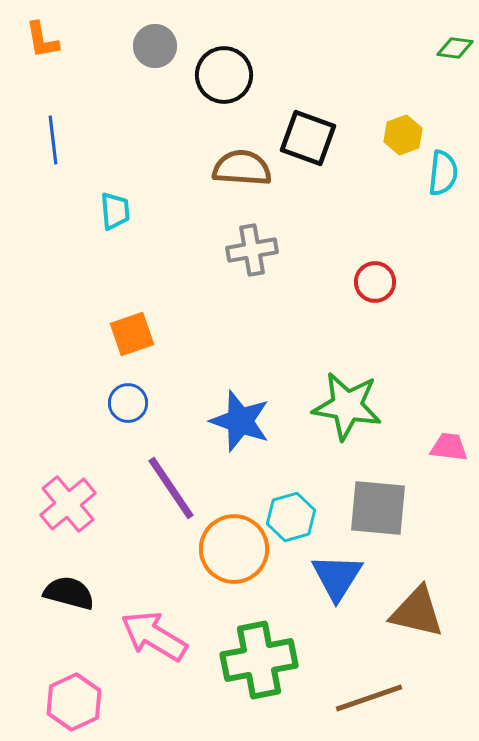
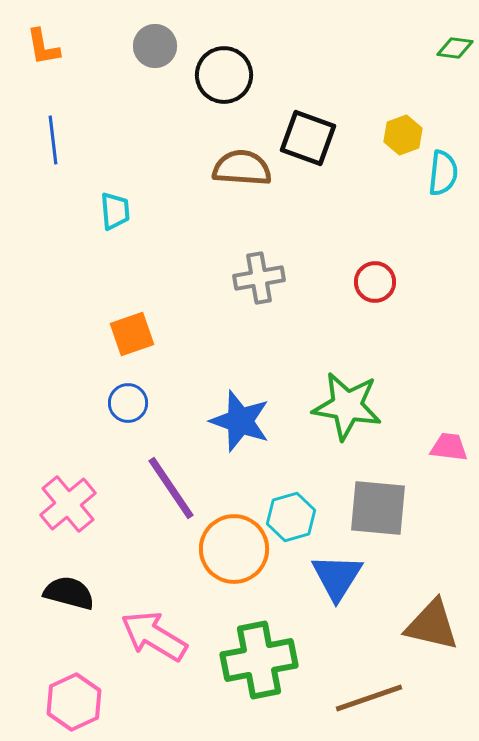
orange L-shape: moved 1 px right, 7 px down
gray cross: moved 7 px right, 28 px down
brown triangle: moved 15 px right, 13 px down
